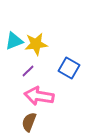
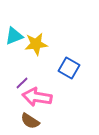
cyan triangle: moved 5 px up
purple line: moved 6 px left, 12 px down
pink arrow: moved 2 px left, 1 px down
brown semicircle: moved 1 px right, 1 px up; rotated 78 degrees counterclockwise
